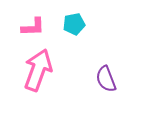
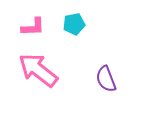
pink arrow: rotated 72 degrees counterclockwise
